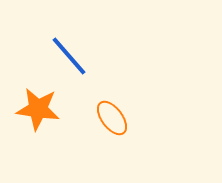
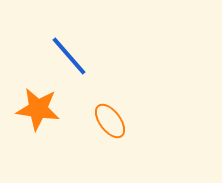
orange ellipse: moved 2 px left, 3 px down
